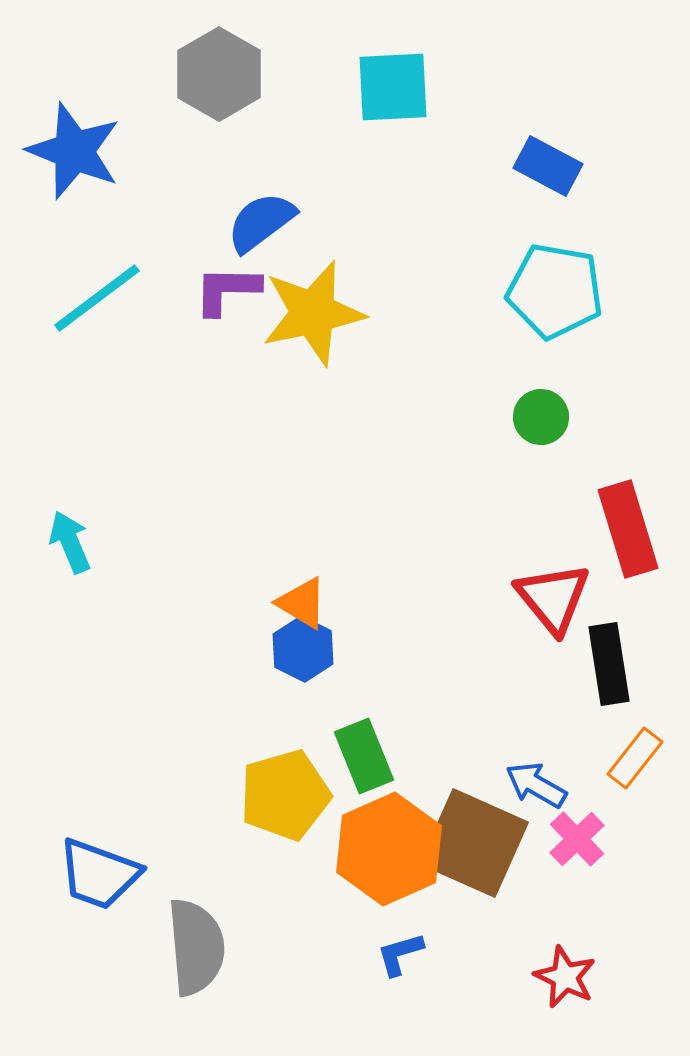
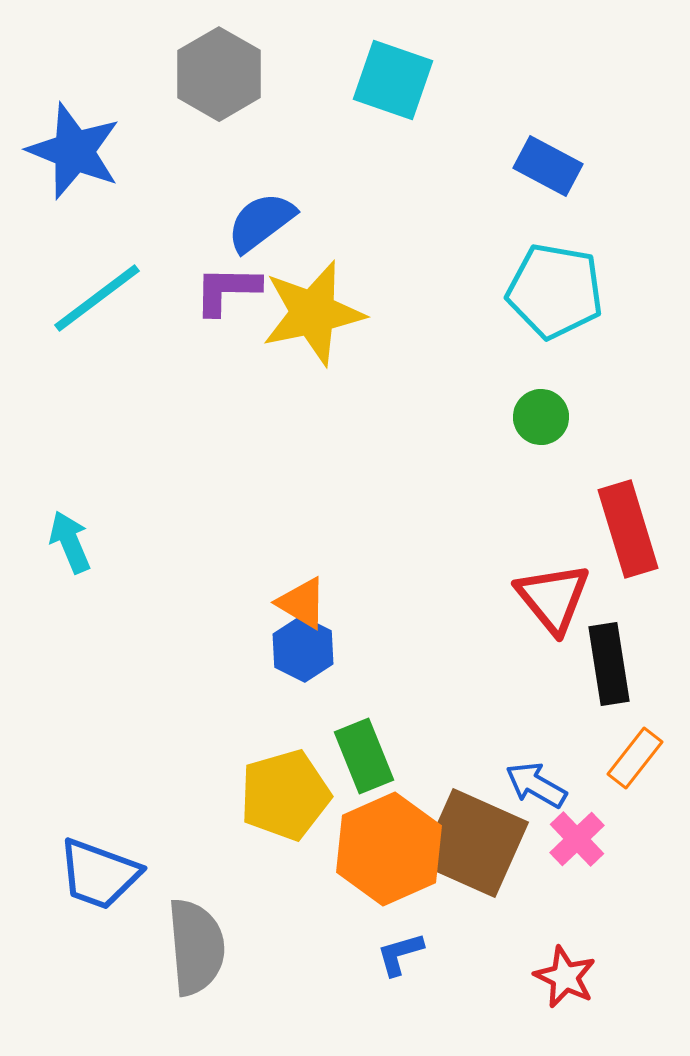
cyan square: moved 7 px up; rotated 22 degrees clockwise
